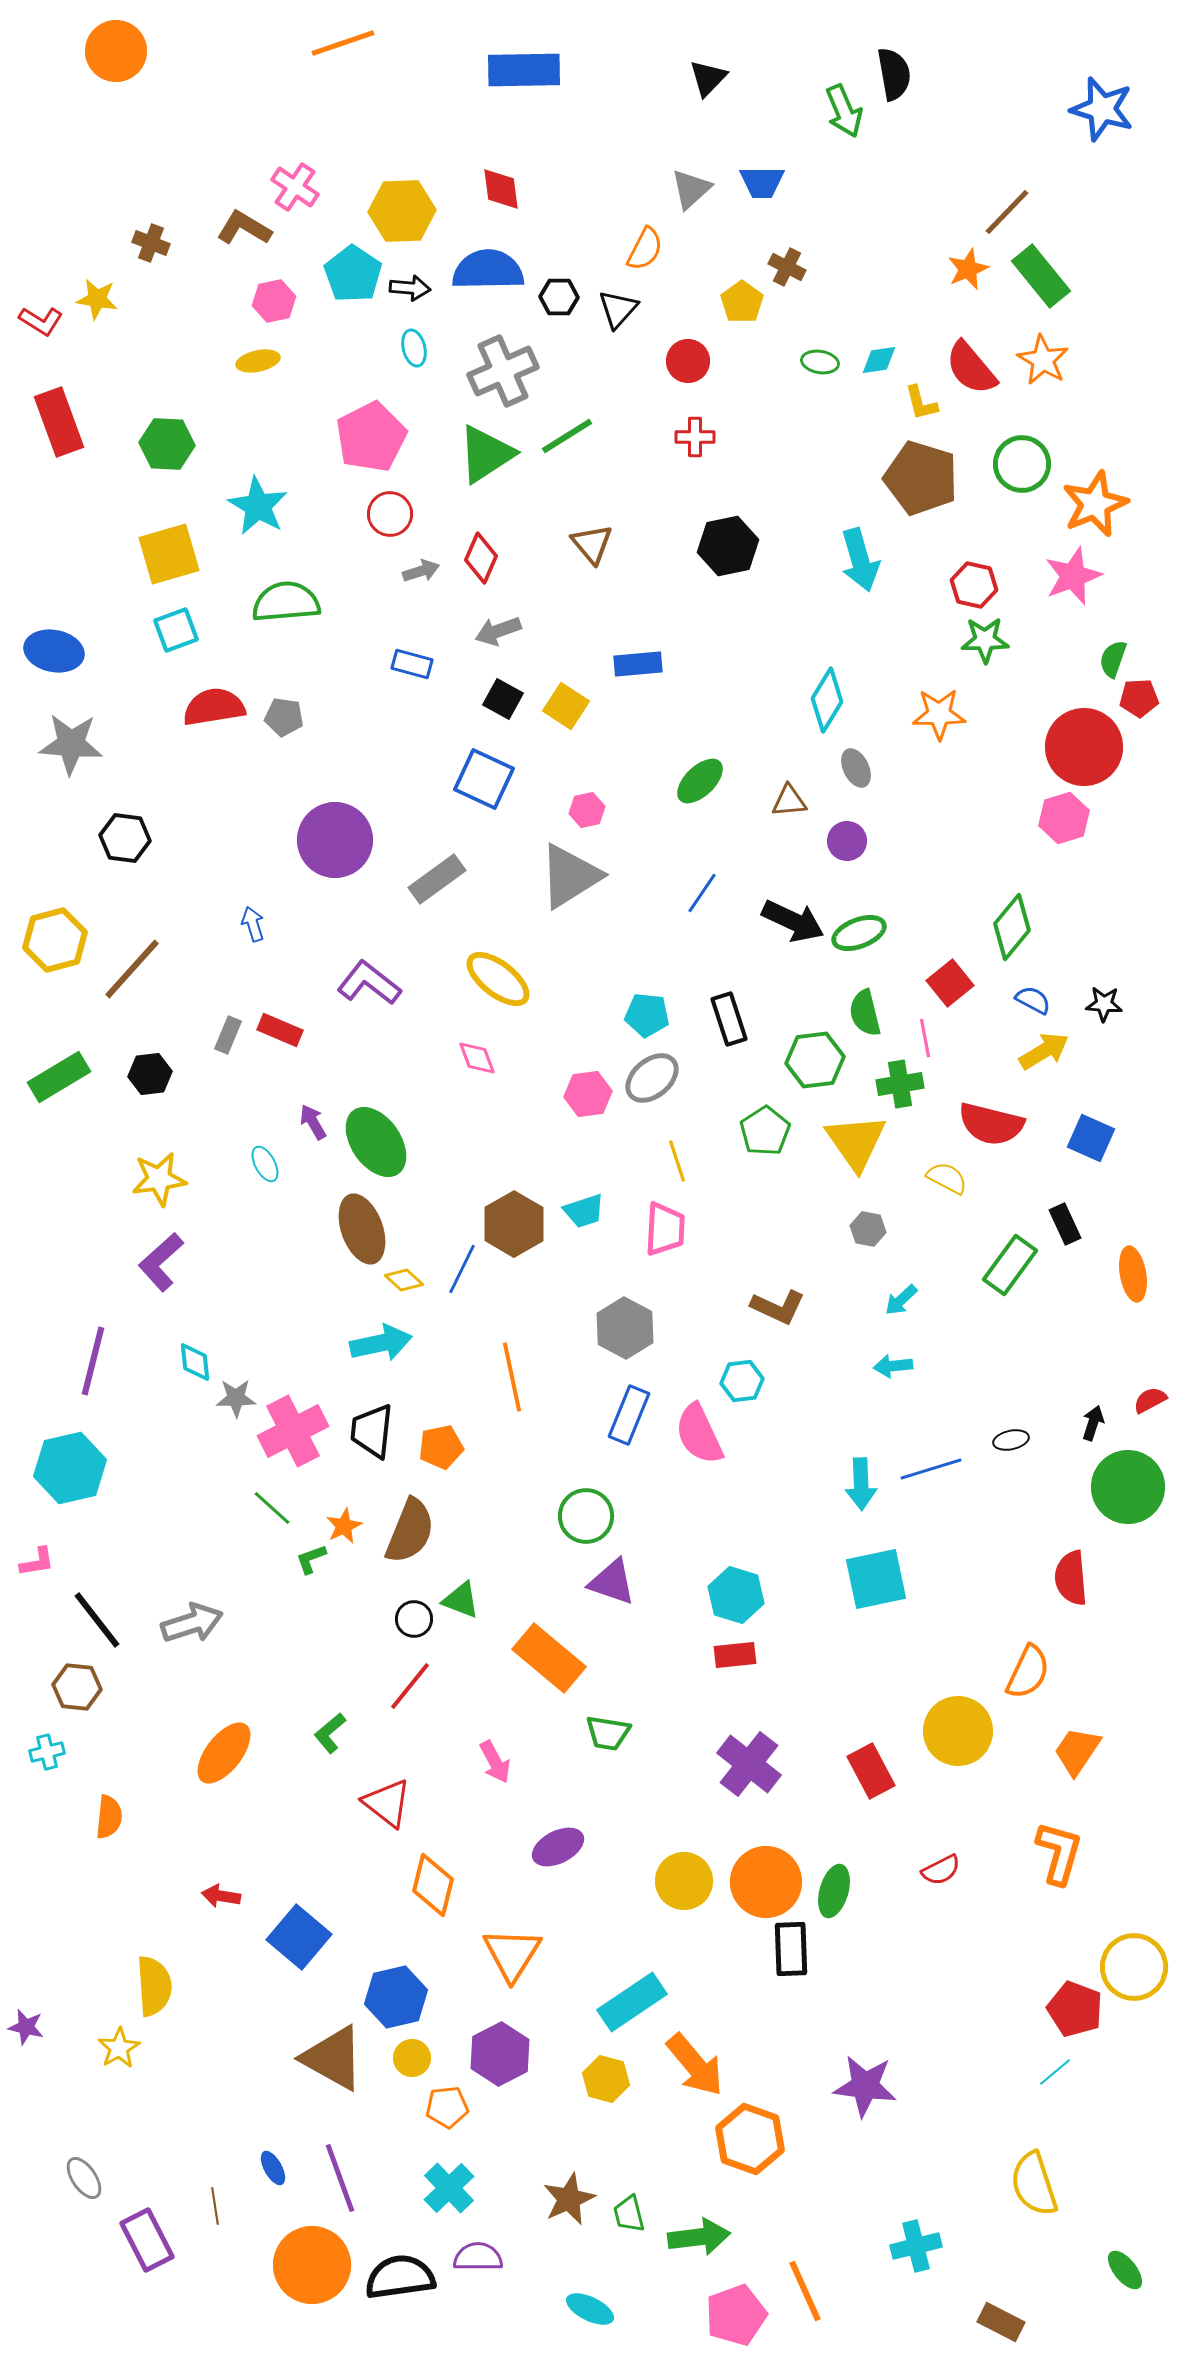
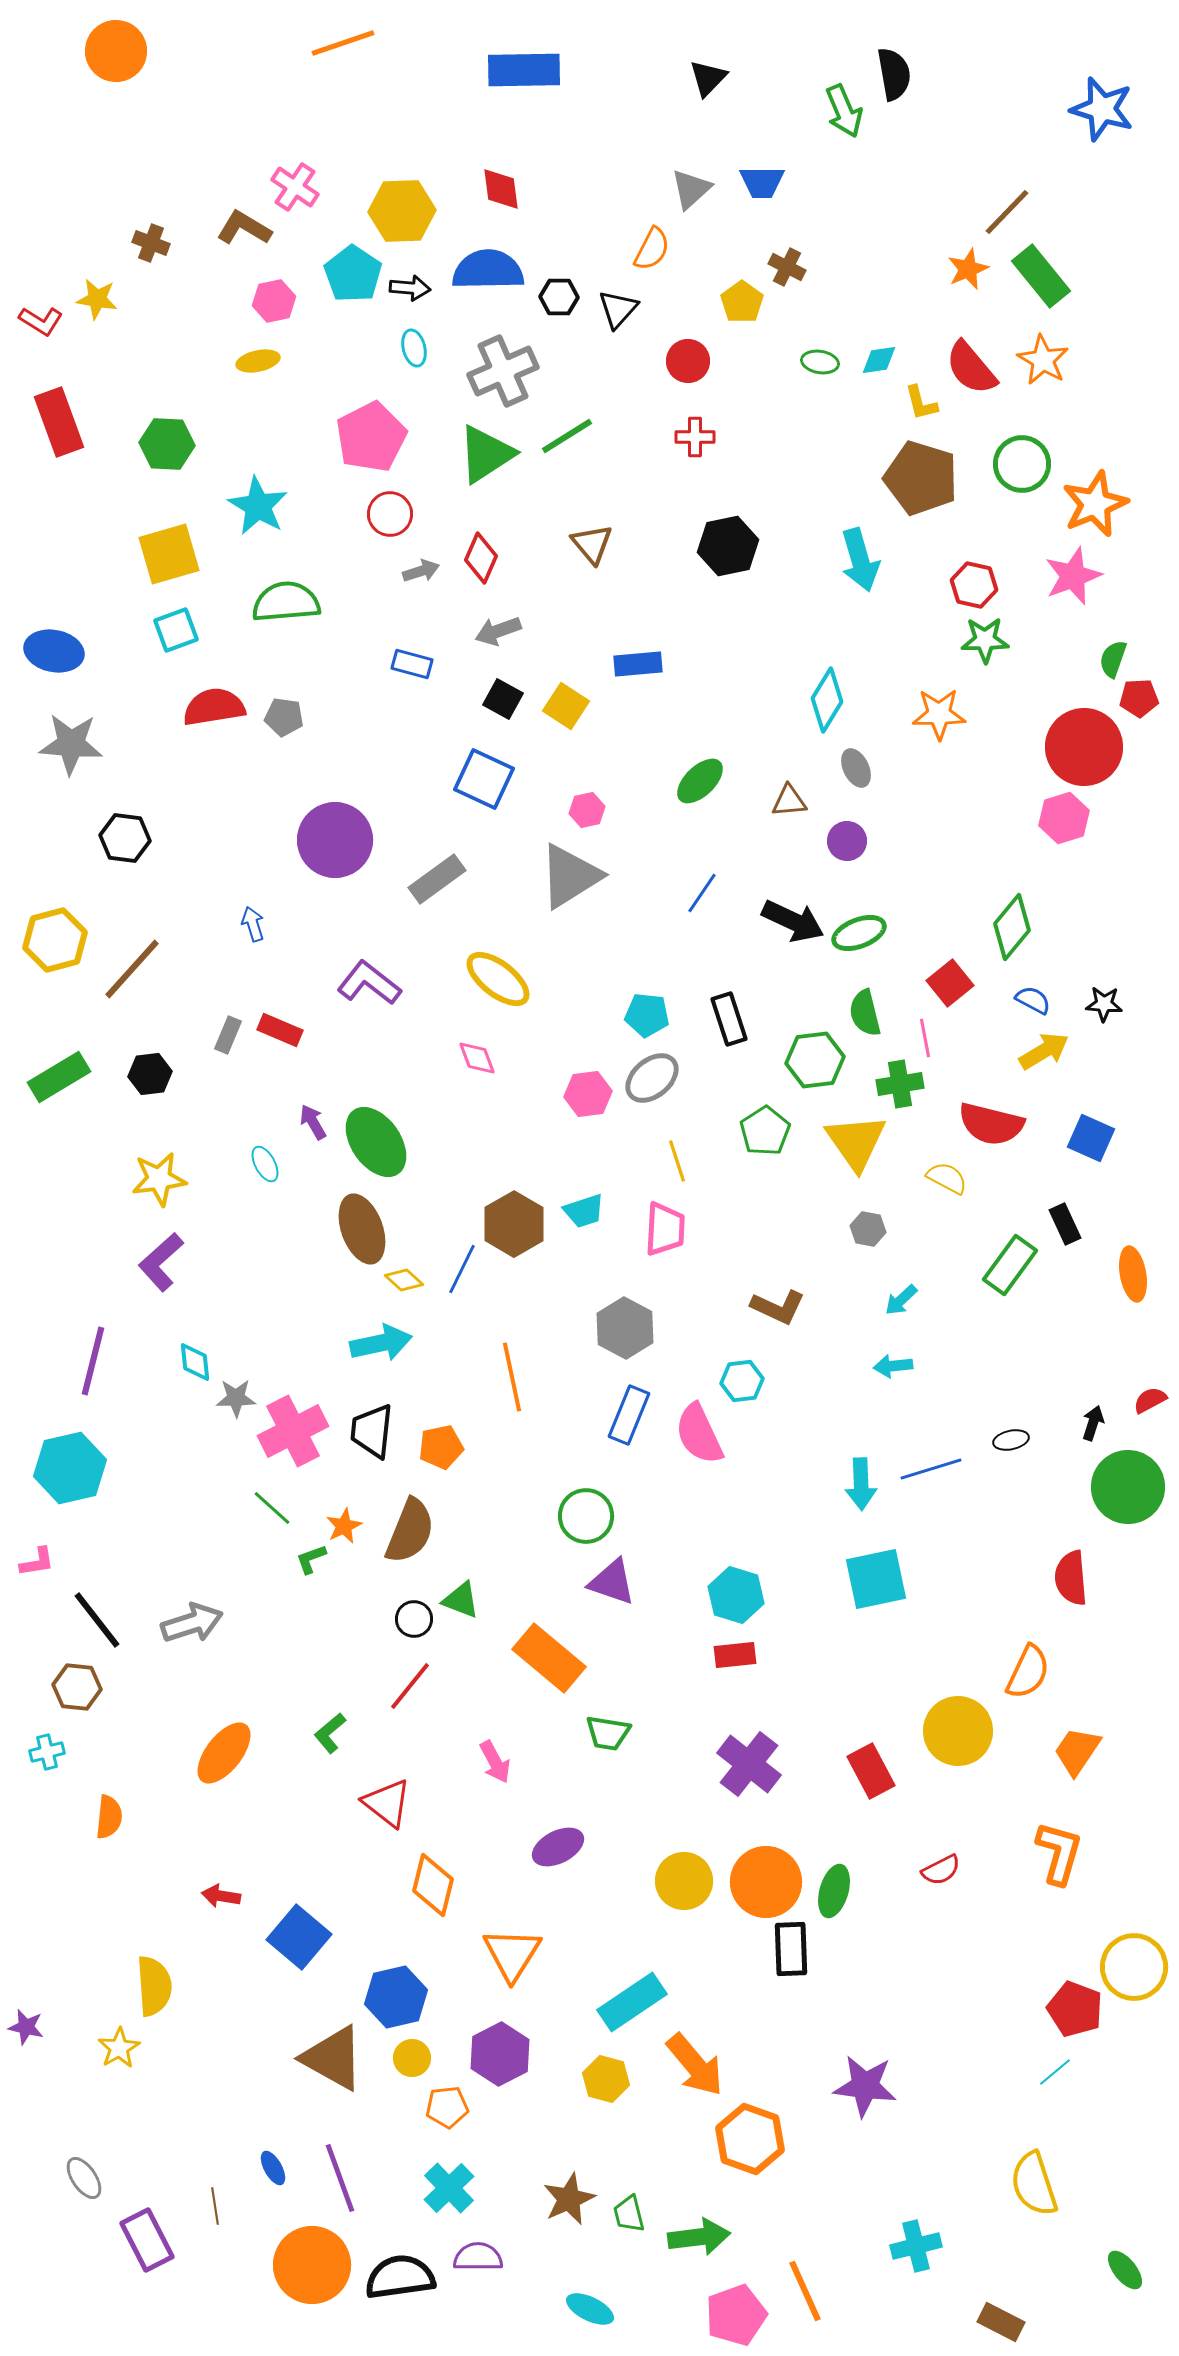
orange semicircle at (645, 249): moved 7 px right
